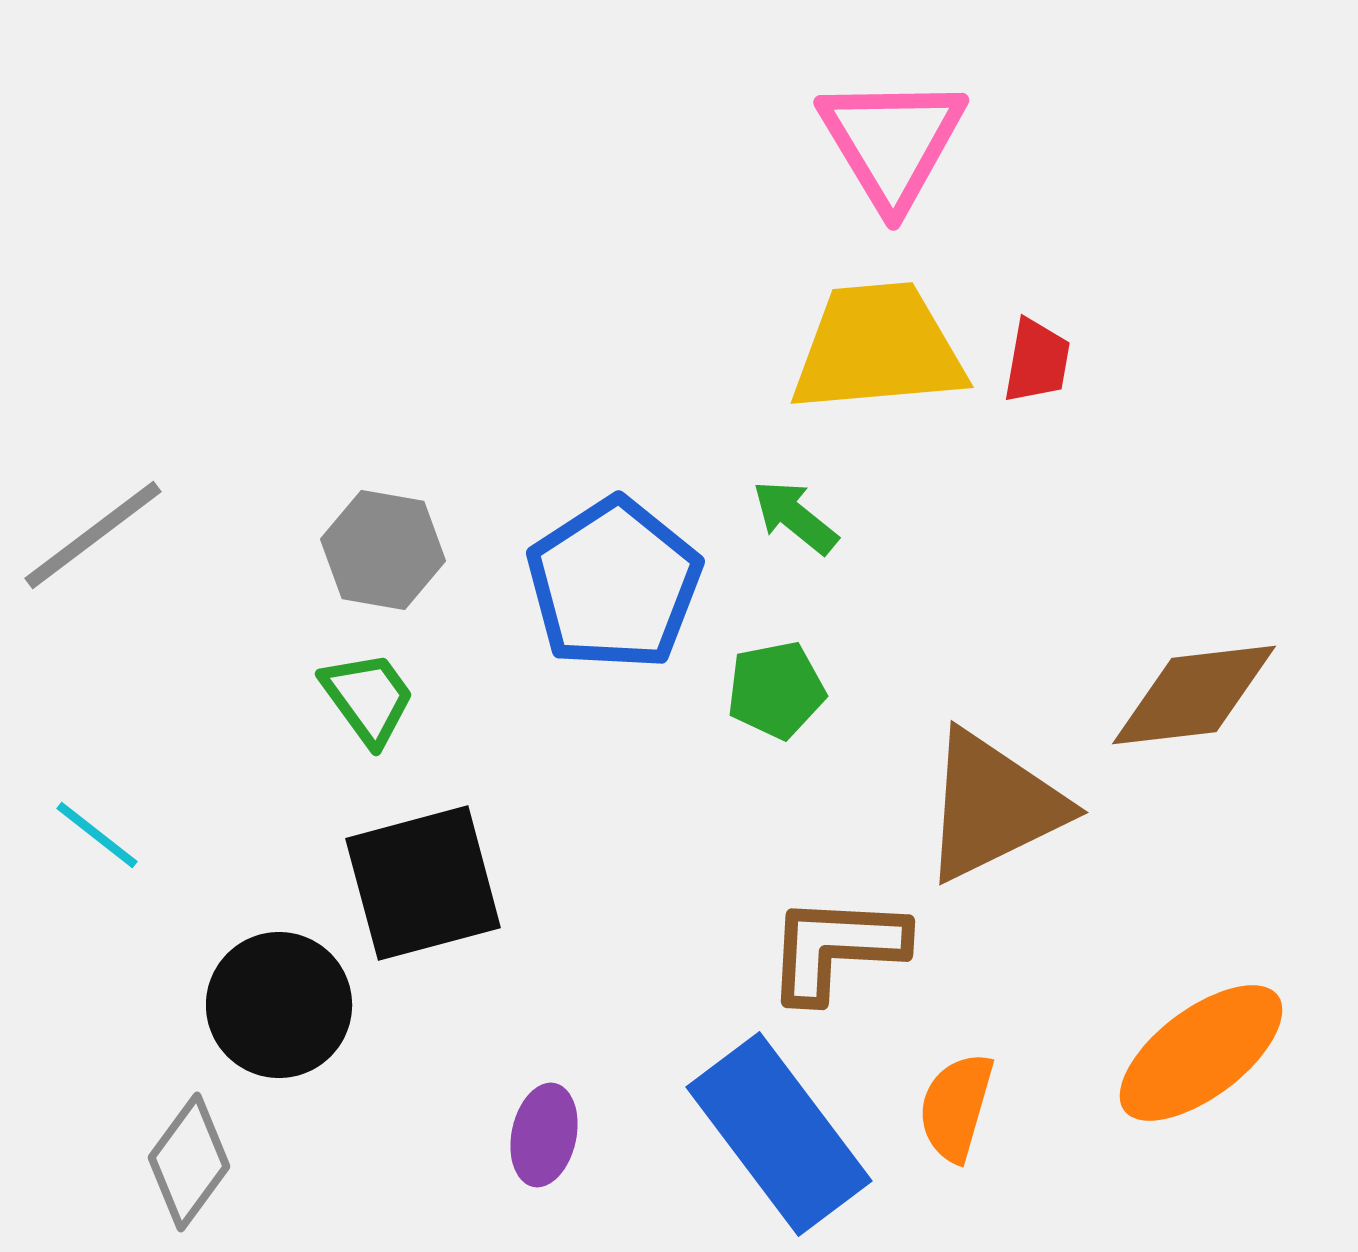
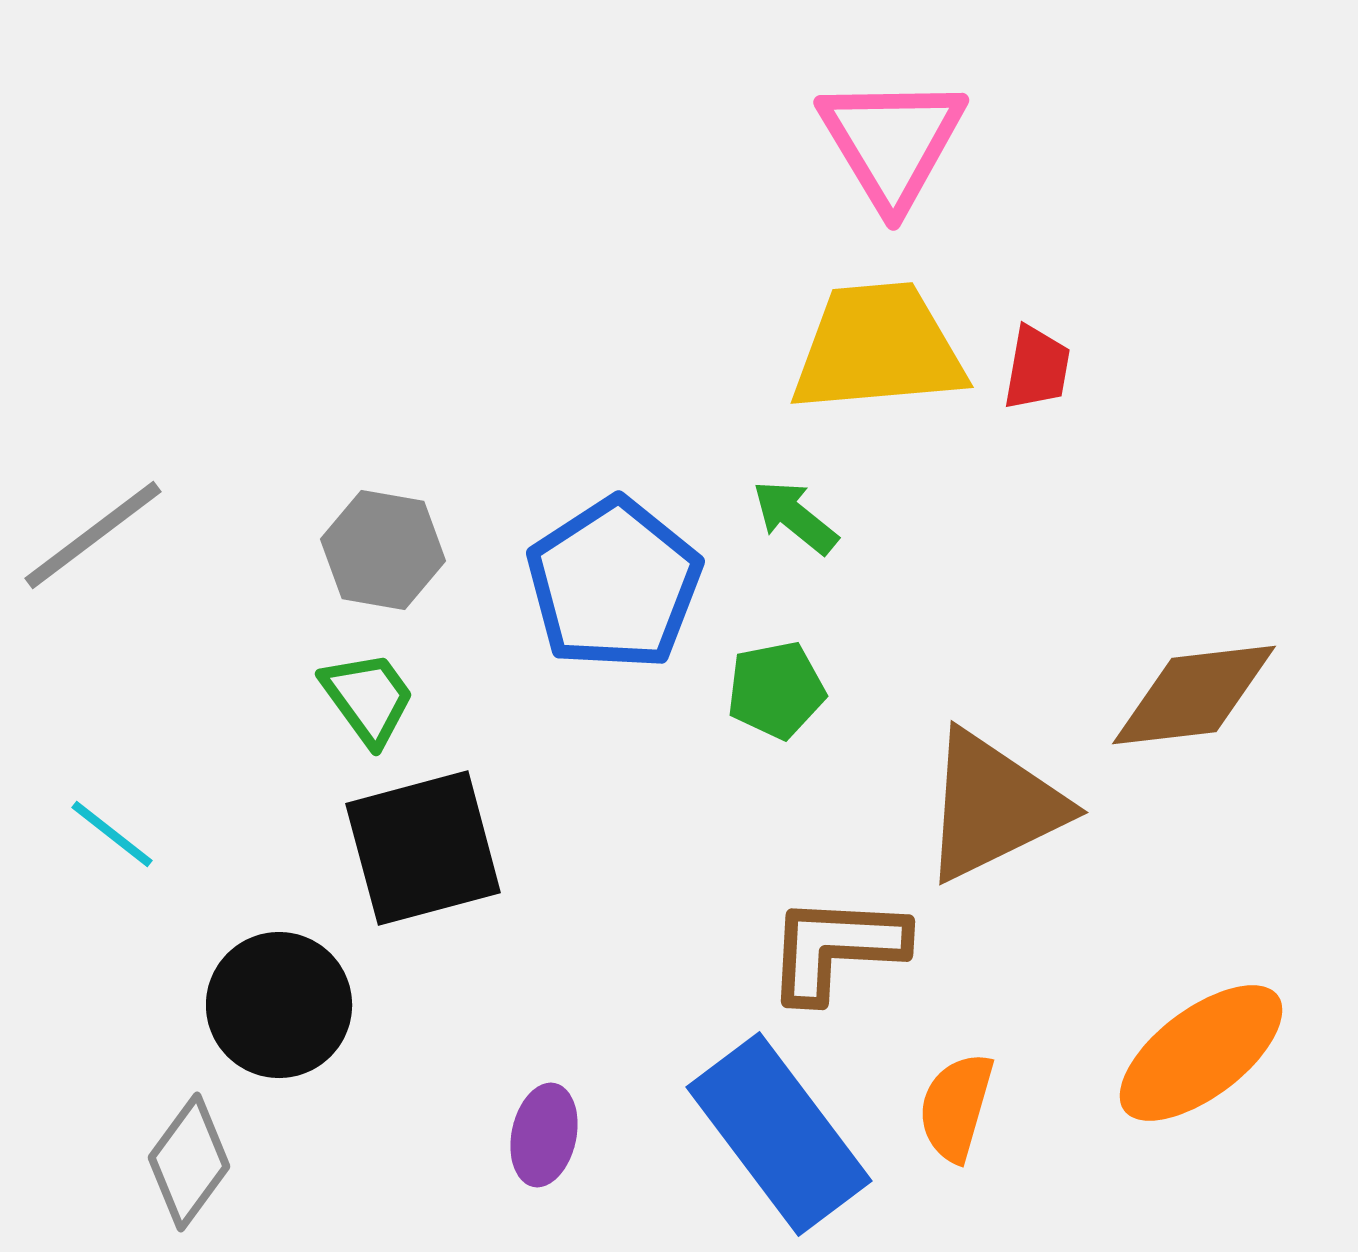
red trapezoid: moved 7 px down
cyan line: moved 15 px right, 1 px up
black square: moved 35 px up
